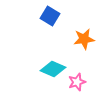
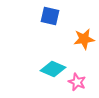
blue square: rotated 18 degrees counterclockwise
pink star: rotated 30 degrees counterclockwise
